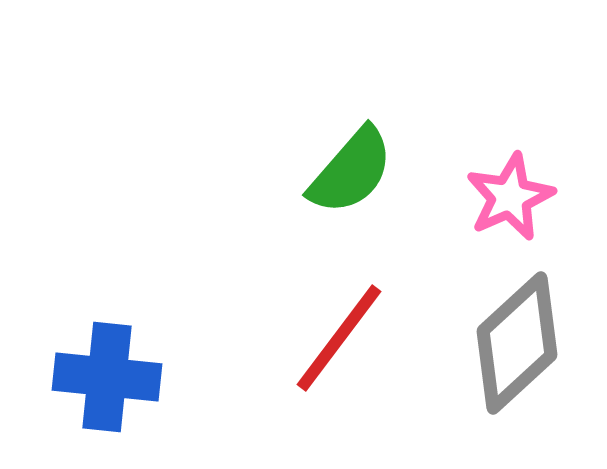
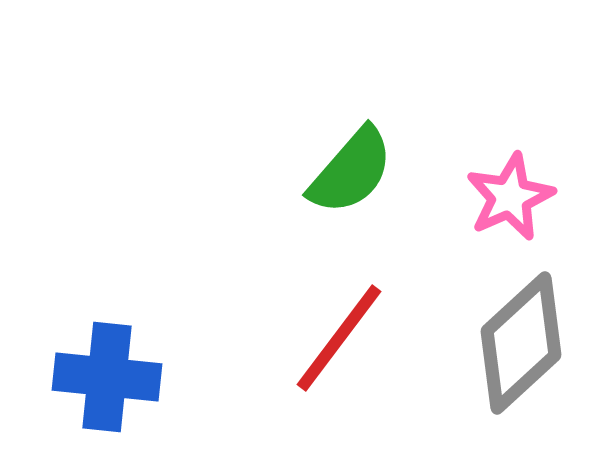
gray diamond: moved 4 px right
